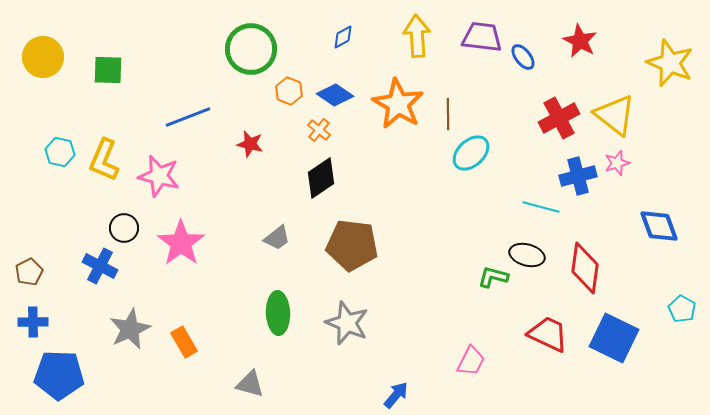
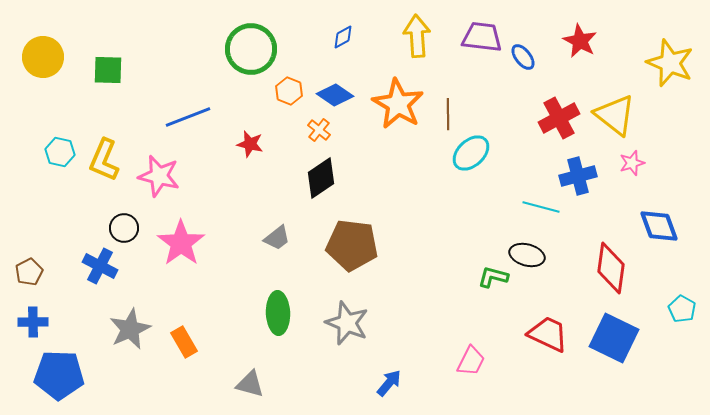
pink star at (617, 163): moved 15 px right
red diamond at (585, 268): moved 26 px right
blue arrow at (396, 395): moved 7 px left, 12 px up
